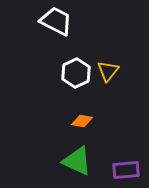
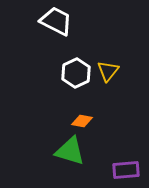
green triangle: moved 7 px left, 10 px up; rotated 8 degrees counterclockwise
